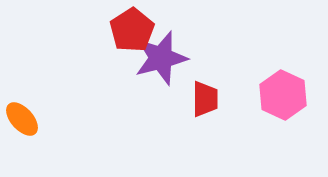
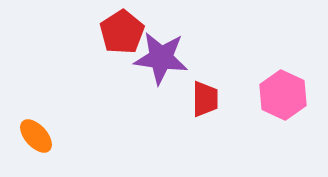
red pentagon: moved 10 px left, 2 px down
purple star: rotated 22 degrees clockwise
orange ellipse: moved 14 px right, 17 px down
